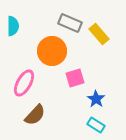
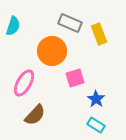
cyan semicircle: rotated 18 degrees clockwise
yellow rectangle: rotated 20 degrees clockwise
